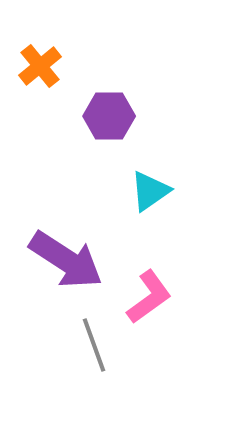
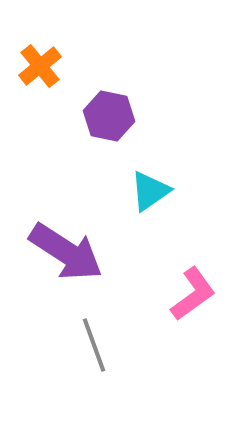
purple hexagon: rotated 12 degrees clockwise
purple arrow: moved 8 px up
pink L-shape: moved 44 px right, 3 px up
